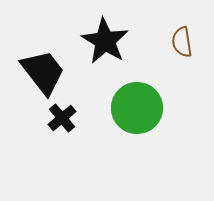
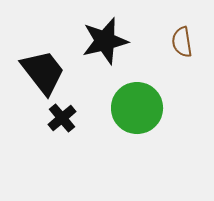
black star: rotated 27 degrees clockwise
